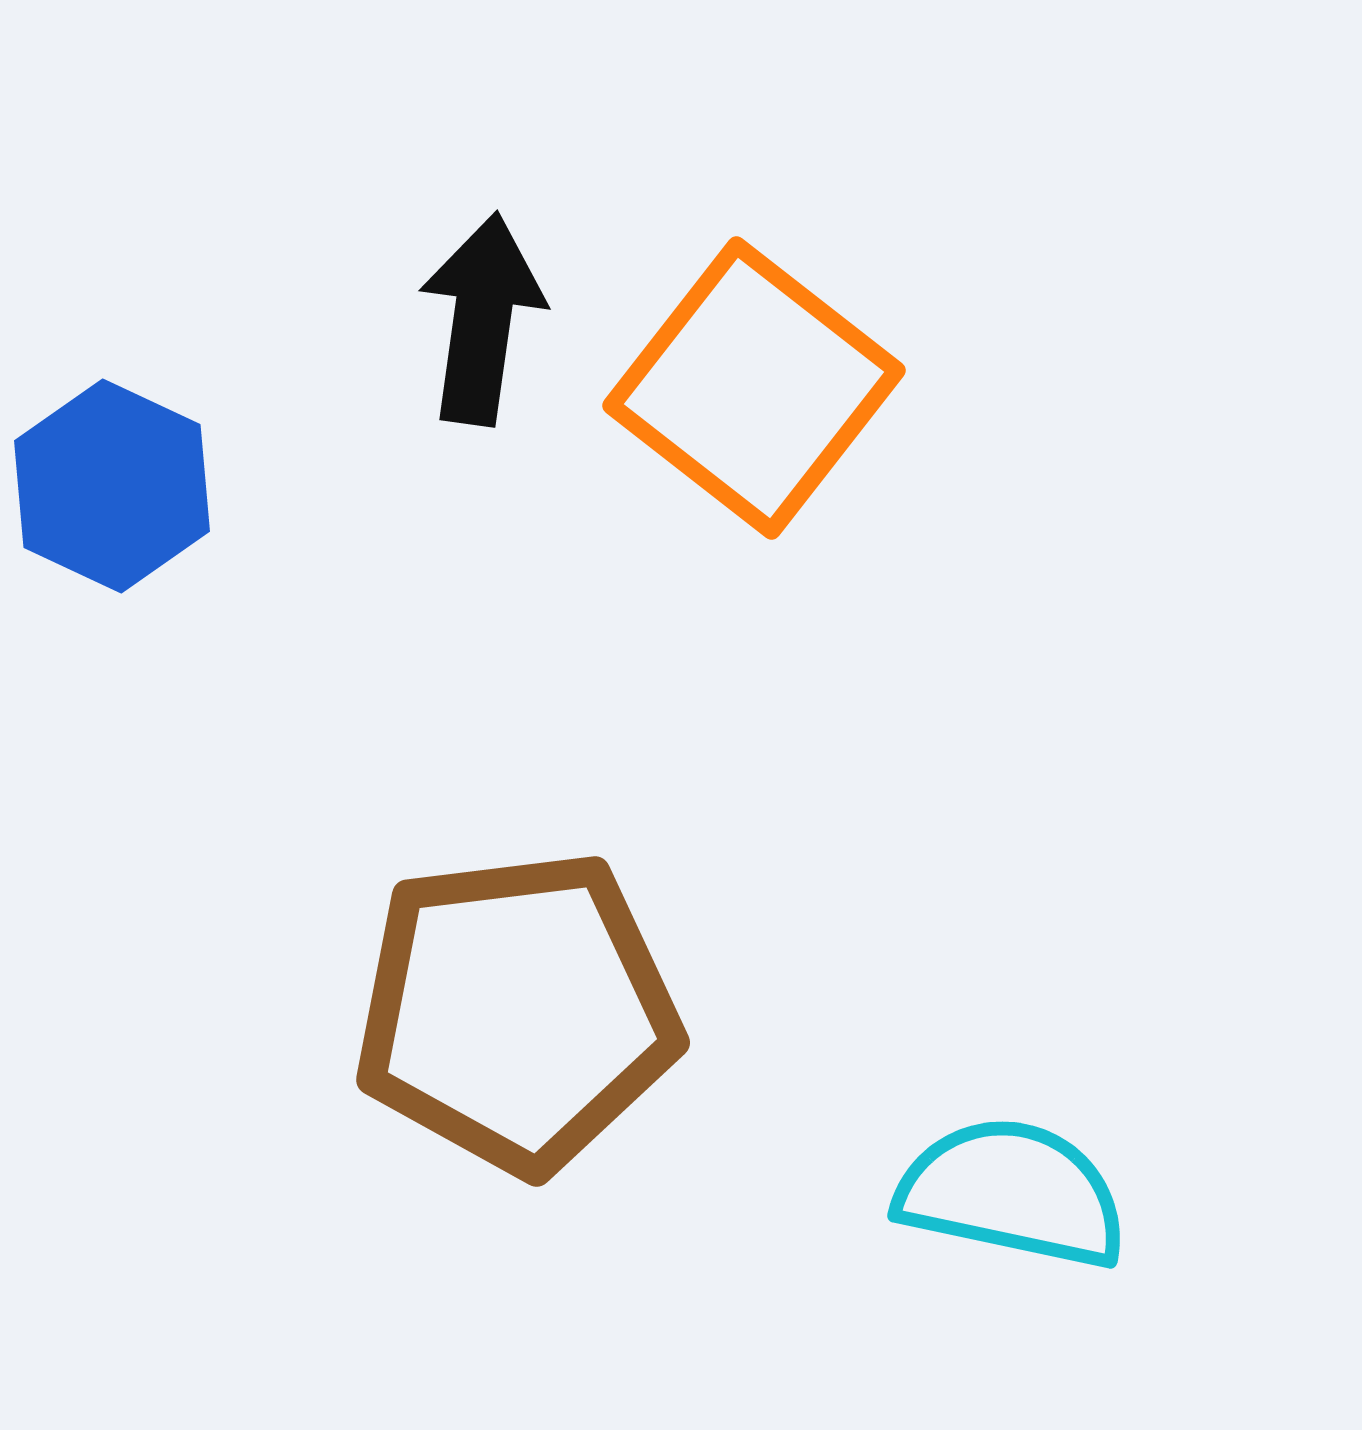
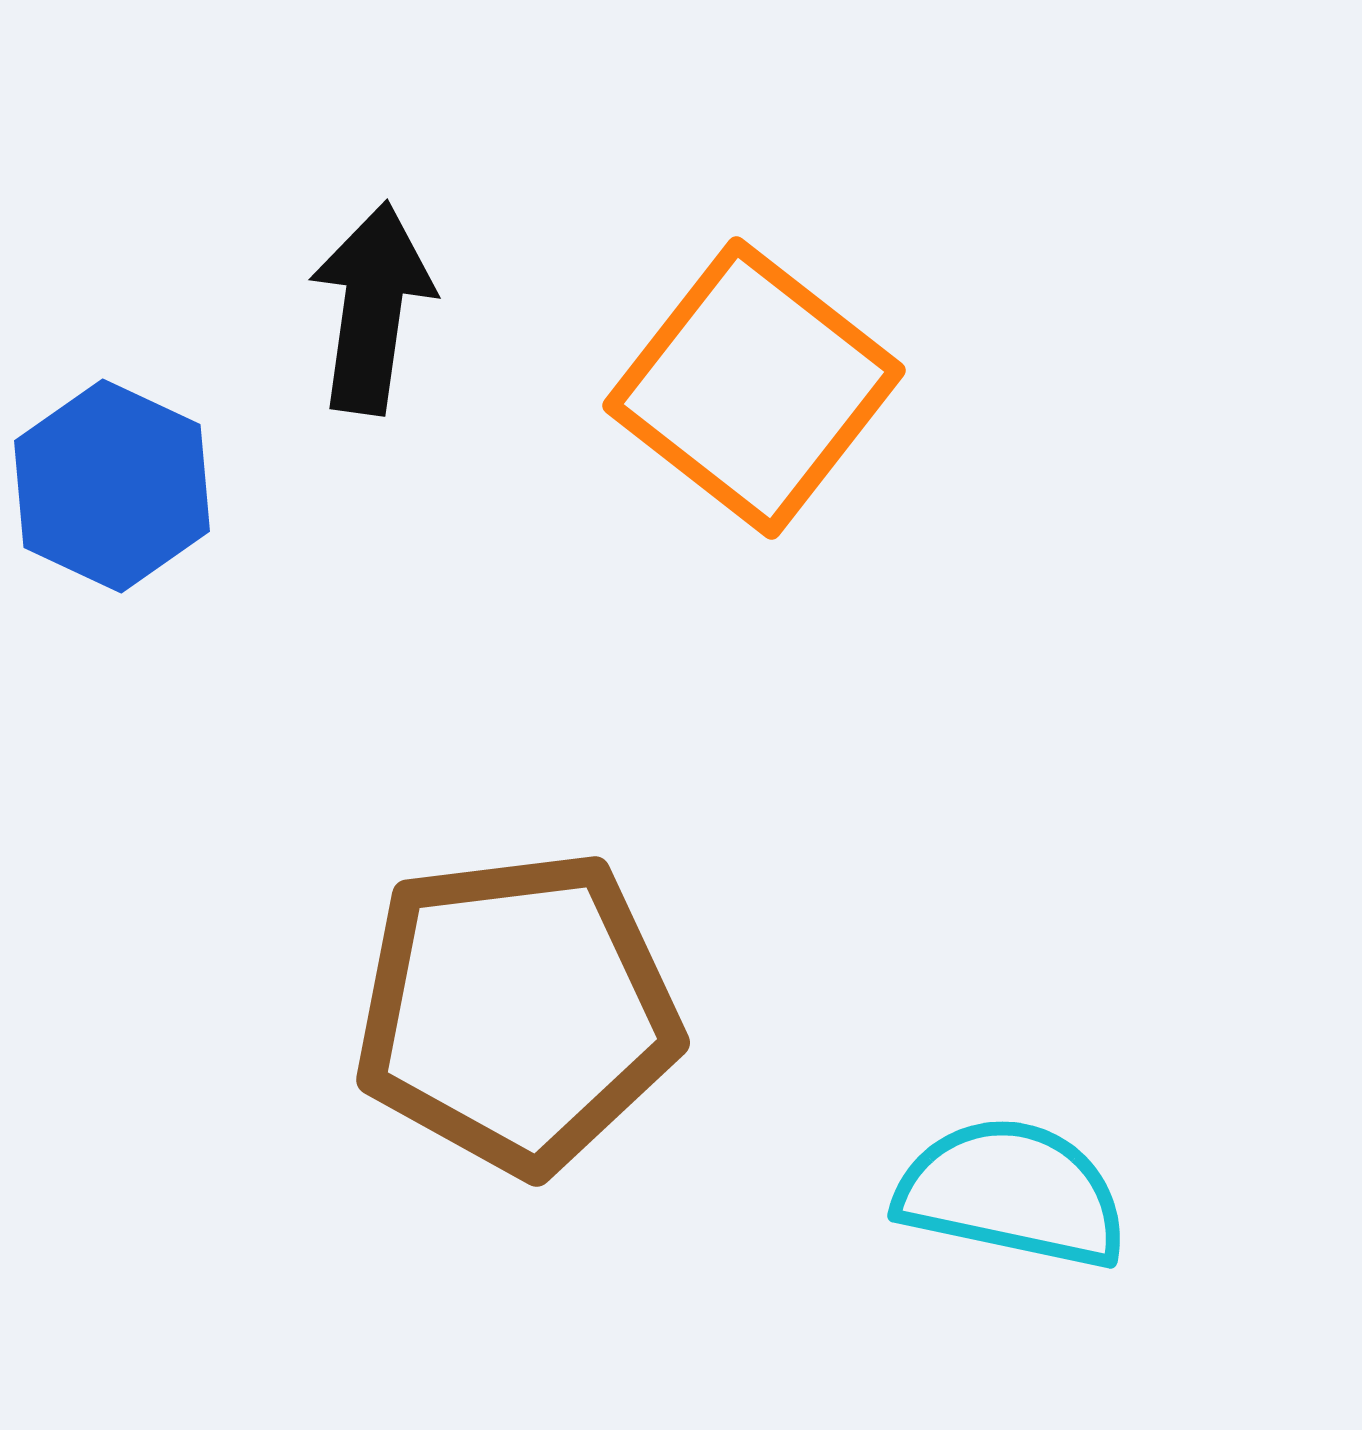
black arrow: moved 110 px left, 11 px up
